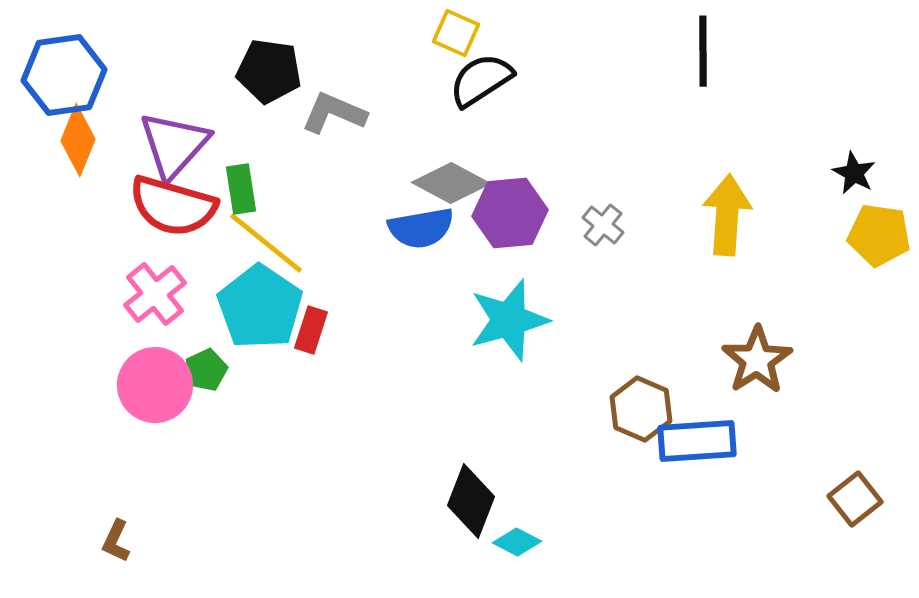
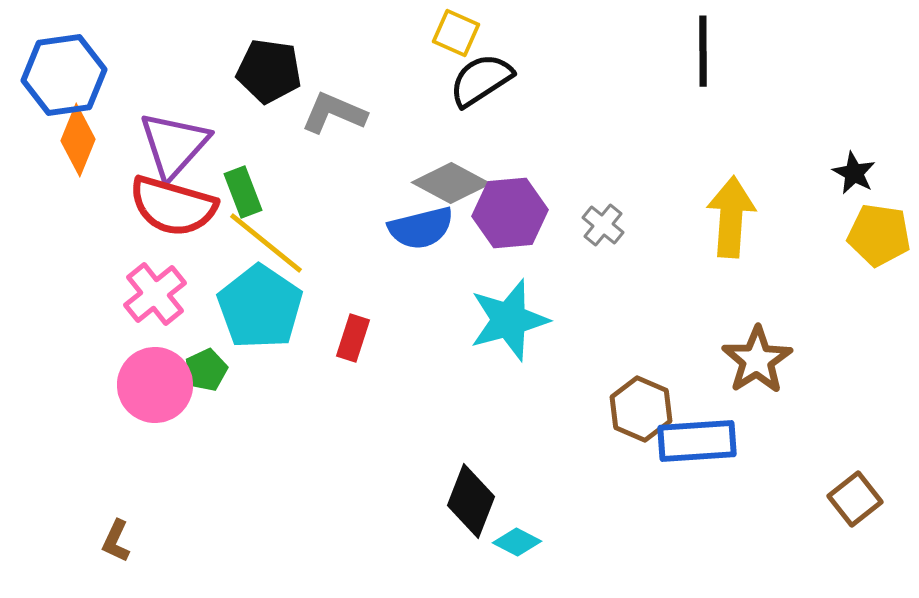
green rectangle: moved 2 px right, 3 px down; rotated 12 degrees counterclockwise
yellow arrow: moved 4 px right, 2 px down
blue semicircle: rotated 4 degrees counterclockwise
red rectangle: moved 42 px right, 8 px down
